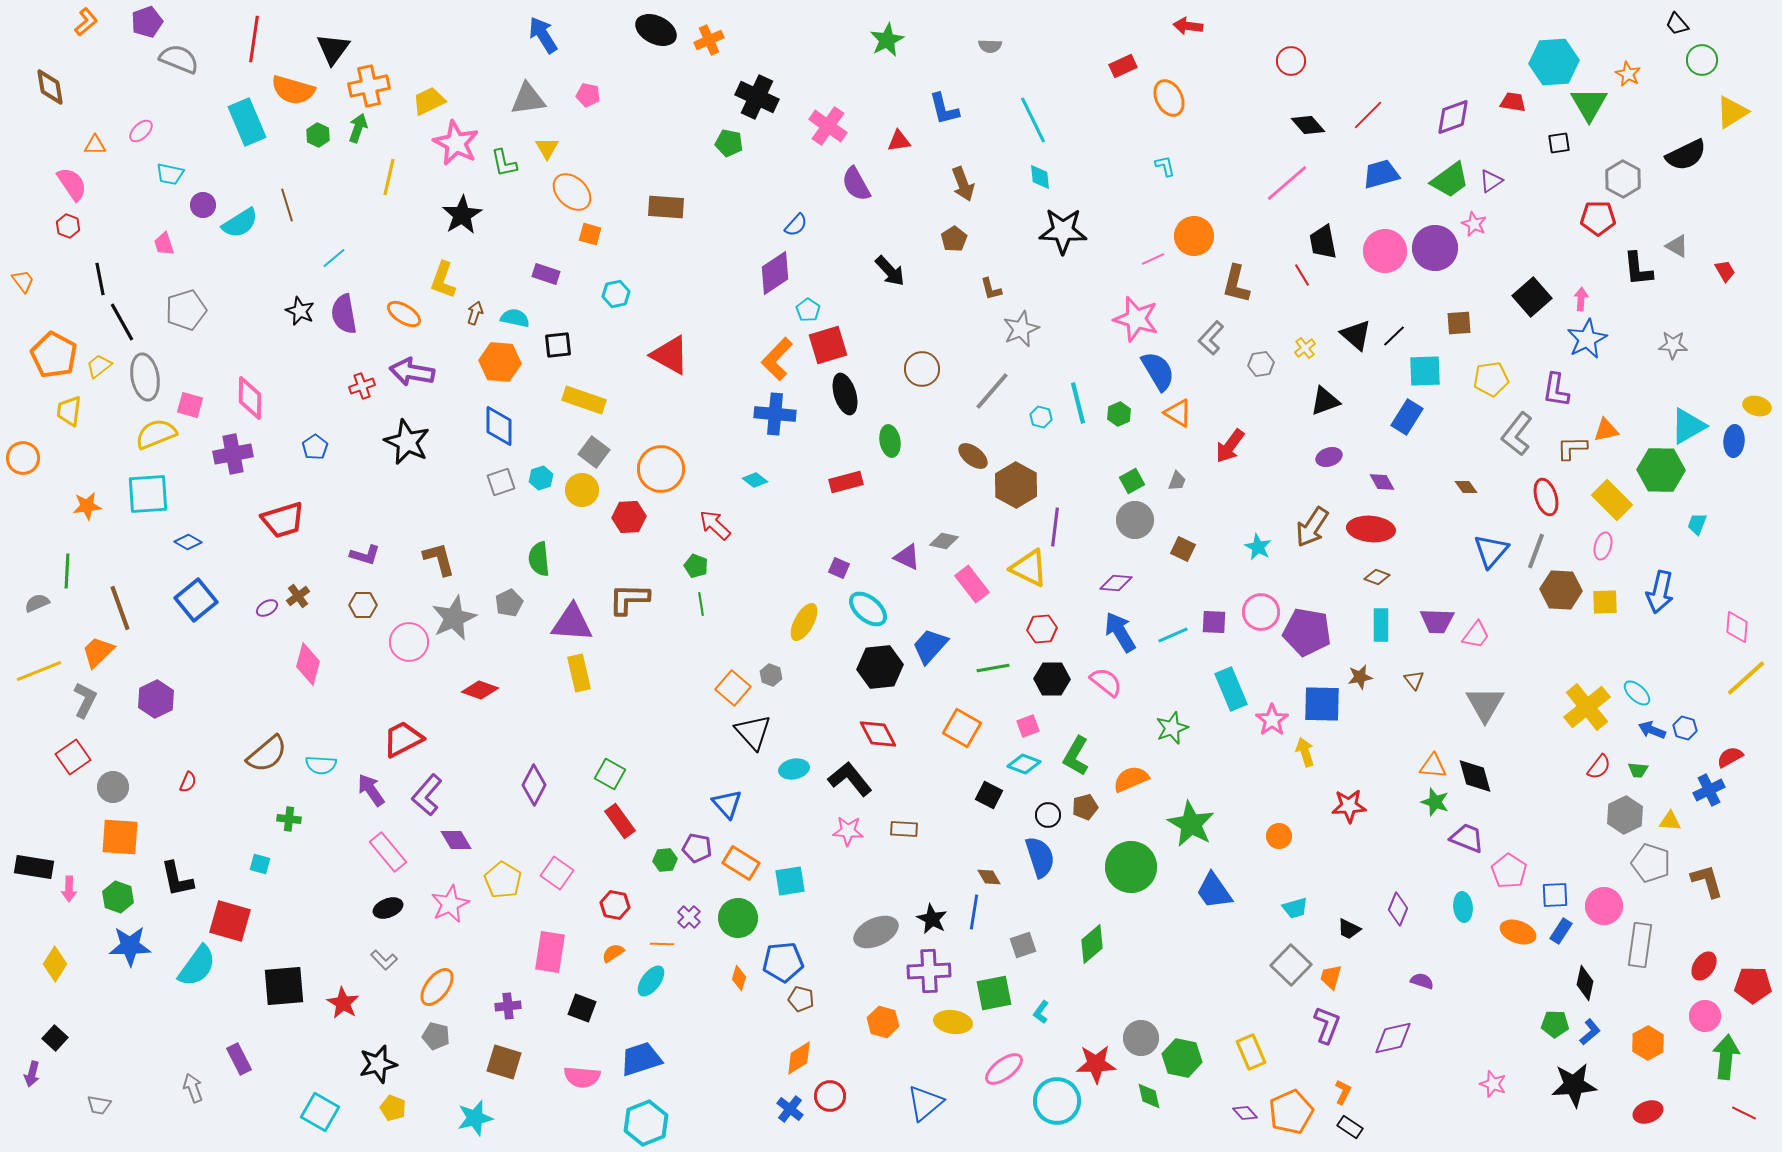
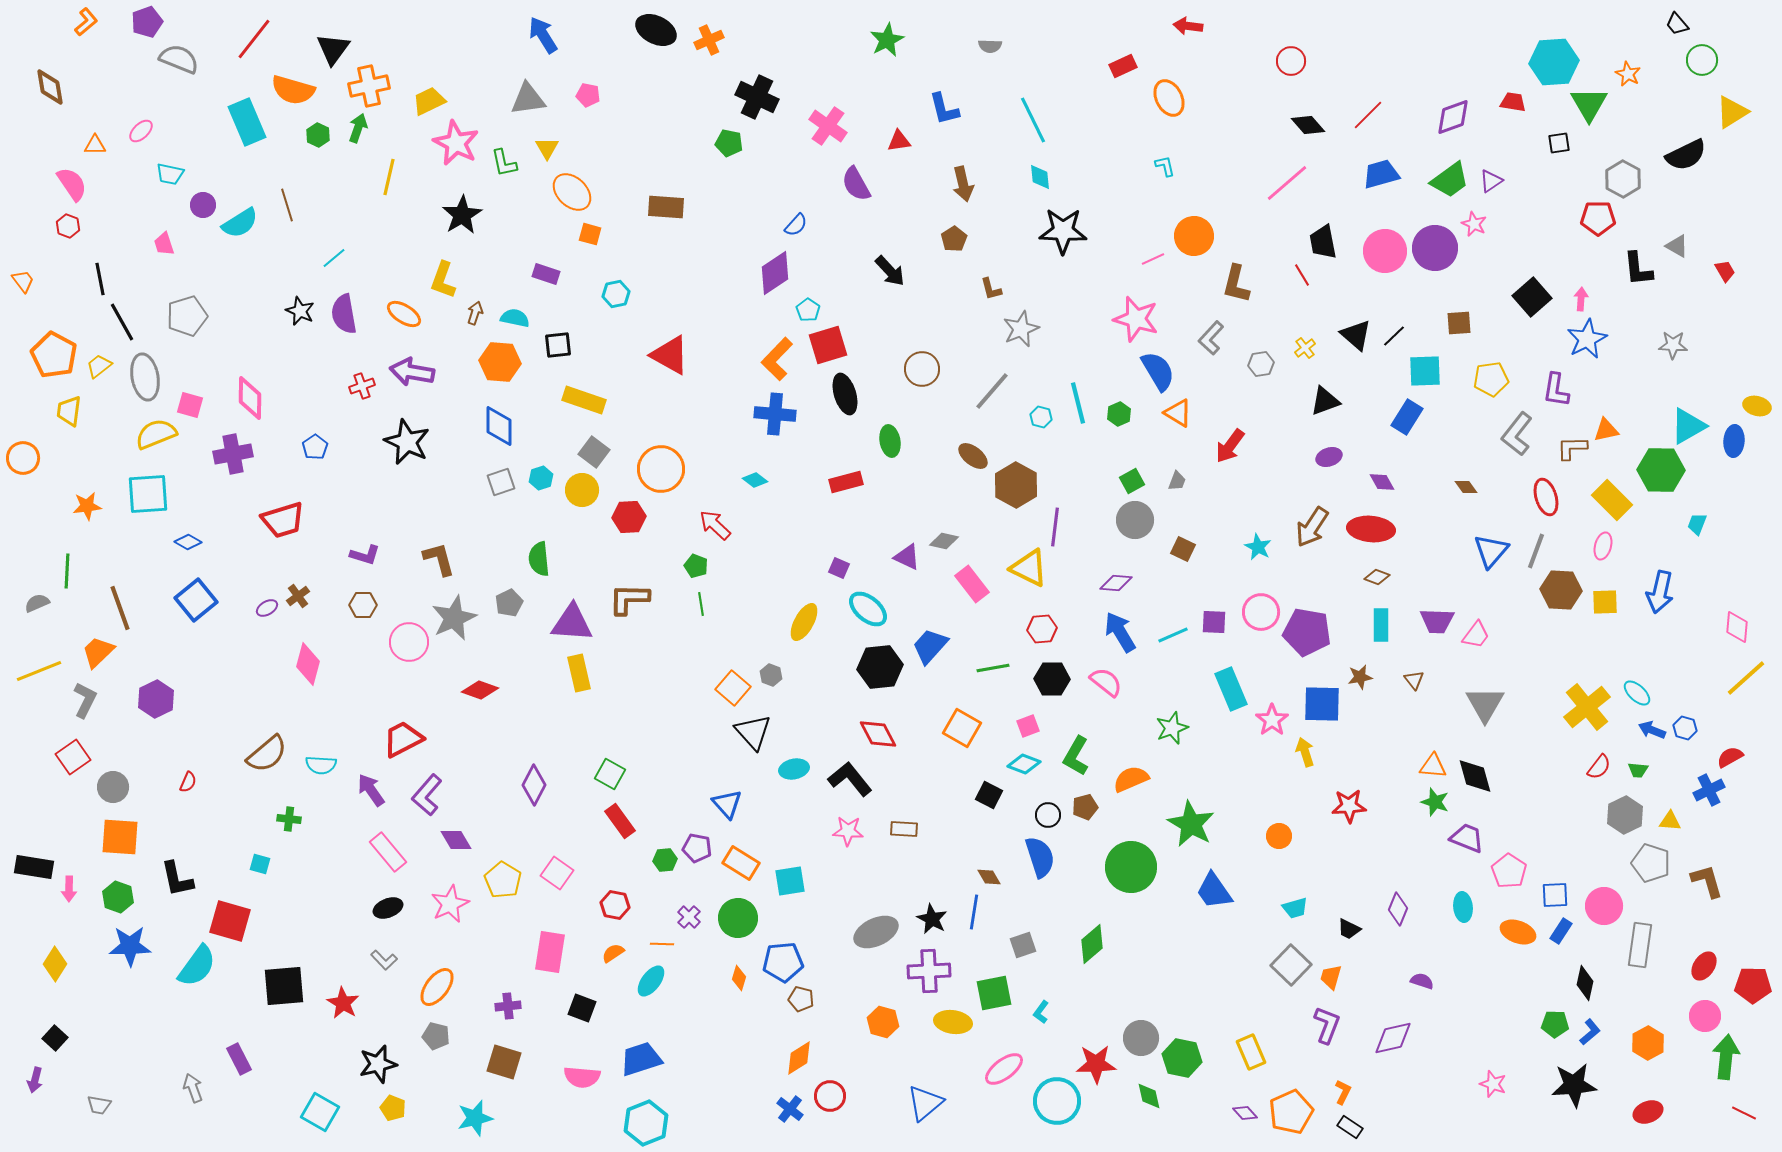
red line at (254, 39): rotated 30 degrees clockwise
brown arrow at (963, 184): rotated 8 degrees clockwise
gray pentagon at (186, 310): moved 1 px right, 6 px down
purple arrow at (32, 1074): moved 3 px right, 6 px down
